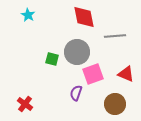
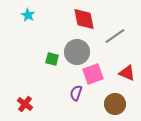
red diamond: moved 2 px down
gray line: rotated 30 degrees counterclockwise
red triangle: moved 1 px right, 1 px up
